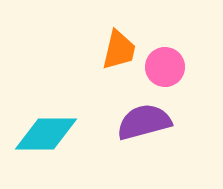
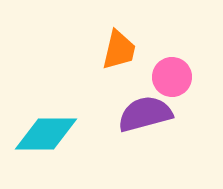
pink circle: moved 7 px right, 10 px down
purple semicircle: moved 1 px right, 8 px up
